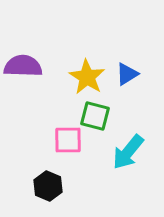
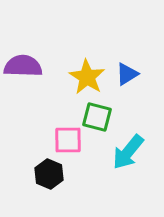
green square: moved 2 px right, 1 px down
black hexagon: moved 1 px right, 12 px up
